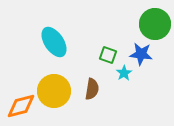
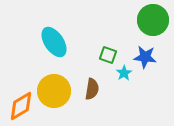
green circle: moved 2 px left, 4 px up
blue star: moved 4 px right, 3 px down
orange diamond: rotated 16 degrees counterclockwise
